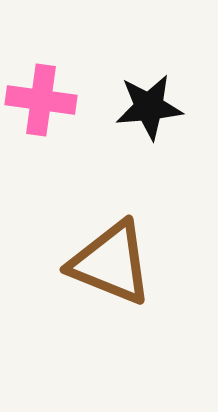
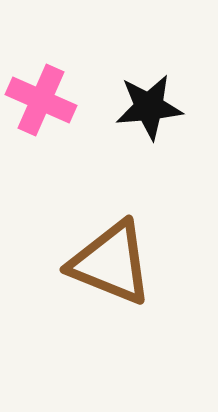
pink cross: rotated 16 degrees clockwise
